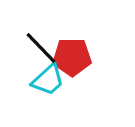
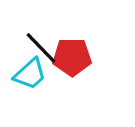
cyan trapezoid: moved 18 px left, 6 px up
